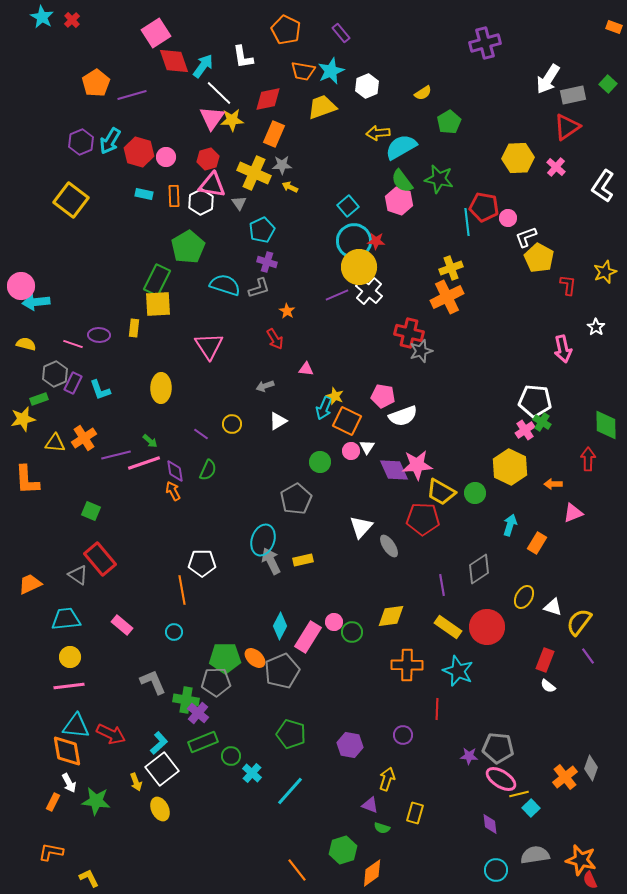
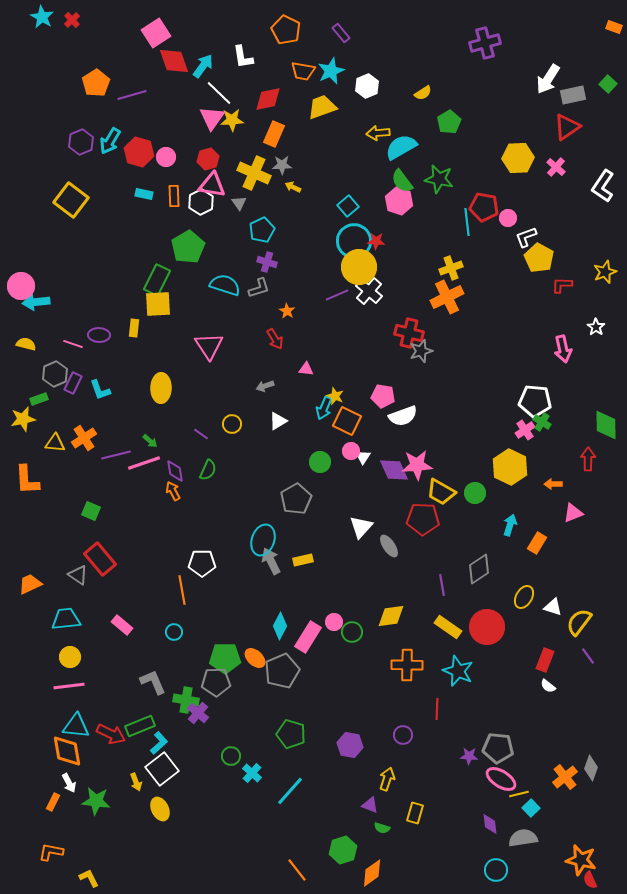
yellow arrow at (290, 187): moved 3 px right
red L-shape at (568, 285): moved 6 px left; rotated 95 degrees counterclockwise
white triangle at (367, 447): moved 4 px left, 10 px down
green rectangle at (203, 742): moved 63 px left, 16 px up
gray semicircle at (535, 855): moved 12 px left, 17 px up
